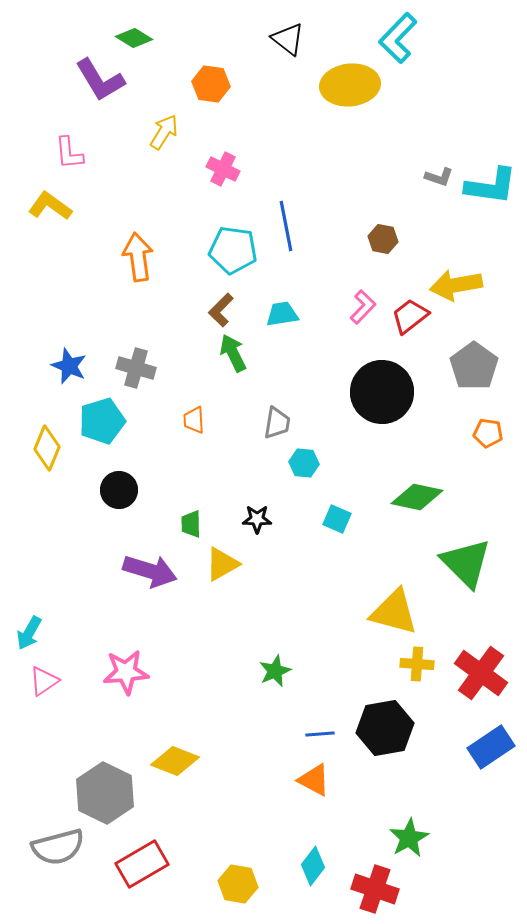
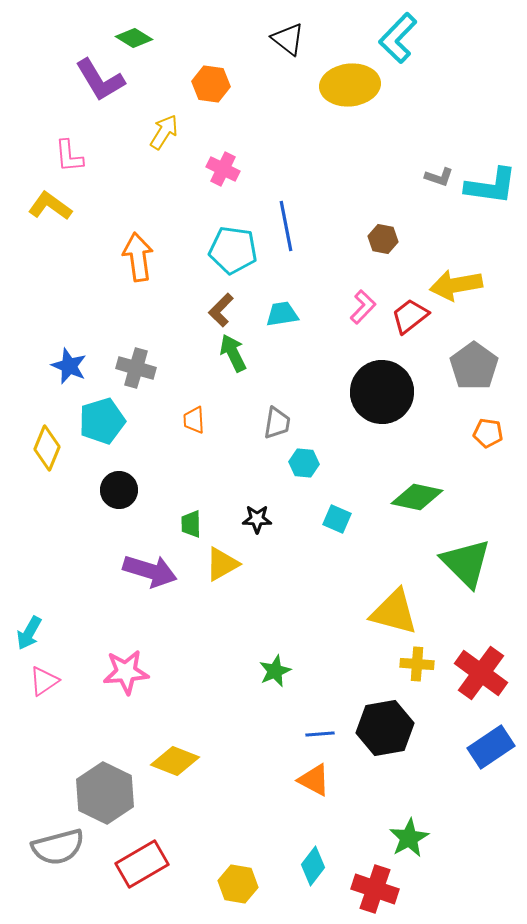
pink L-shape at (69, 153): moved 3 px down
